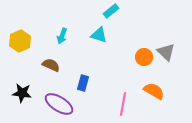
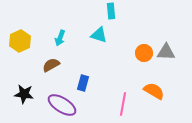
cyan rectangle: rotated 56 degrees counterclockwise
cyan arrow: moved 2 px left, 2 px down
gray triangle: rotated 42 degrees counterclockwise
orange circle: moved 4 px up
brown semicircle: rotated 54 degrees counterclockwise
black star: moved 2 px right, 1 px down
purple ellipse: moved 3 px right, 1 px down
